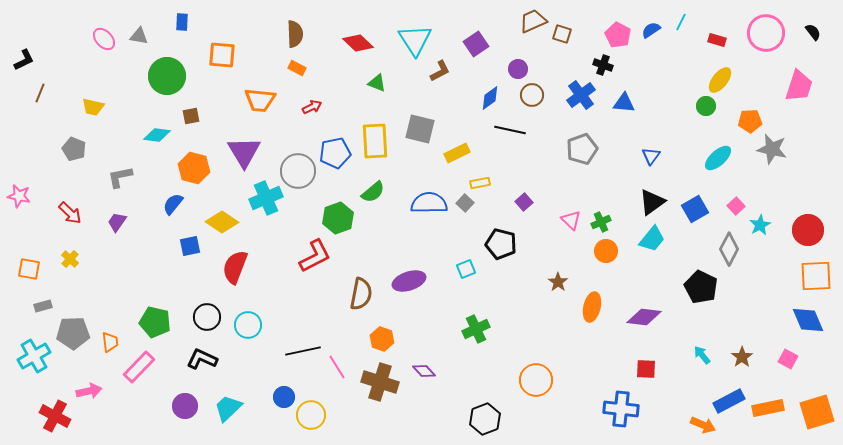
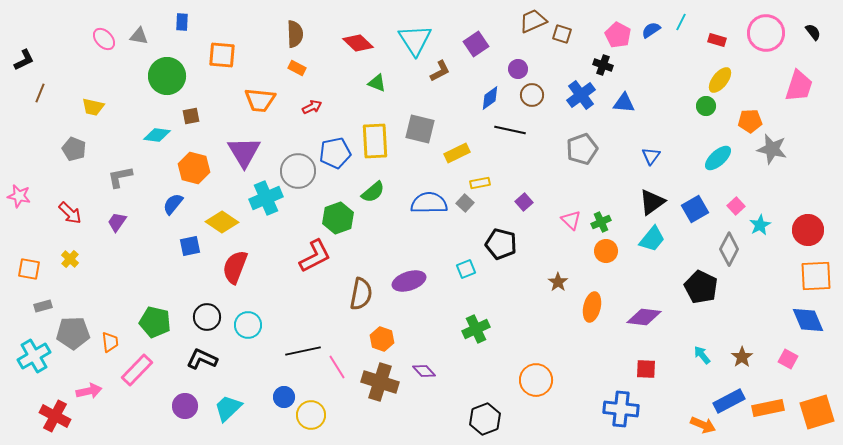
pink rectangle at (139, 367): moved 2 px left, 3 px down
